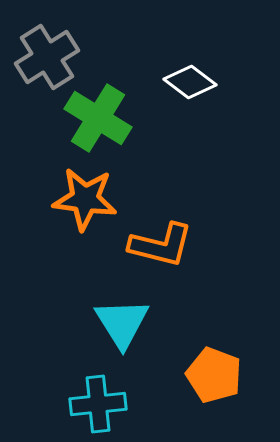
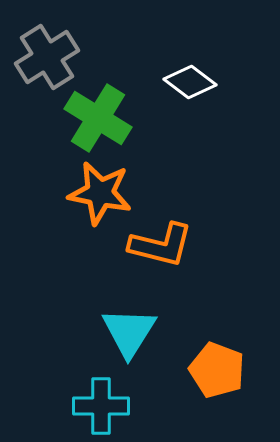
orange star: moved 15 px right, 6 px up; rotated 4 degrees clockwise
cyan triangle: moved 7 px right, 9 px down; rotated 4 degrees clockwise
orange pentagon: moved 3 px right, 5 px up
cyan cross: moved 3 px right, 2 px down; rotated 6 degrees clockwise
